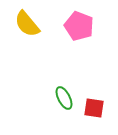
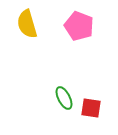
yellow semicircle: rotated 24 degrees clockwise
red square: moved 3 px left
